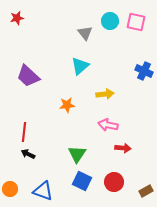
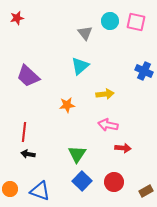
black arrow: rotated 16 degrees counterclockwise
blue square: rotated 18 degrees clockwise
blue triangle: moved 3 px left
